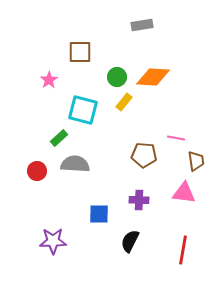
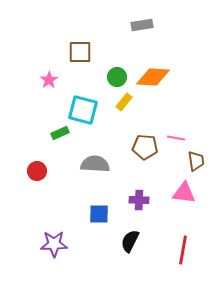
green rectangle: moved 1 px right, 5 px up; rotated 18 degrees clockwise
brown pentagon: moved 1 px right, 8 px up
gray semicircle: moved 20 px right
purple star: moved 1 px right, 3 px down
